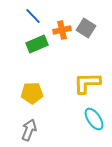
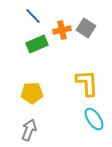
yellow L-shape: rotated 88 degrees clockwise
